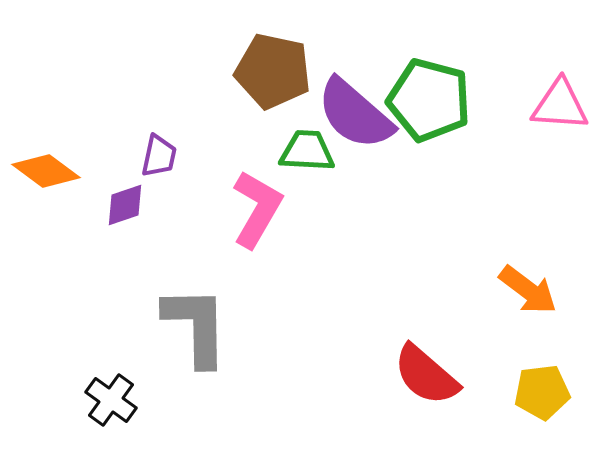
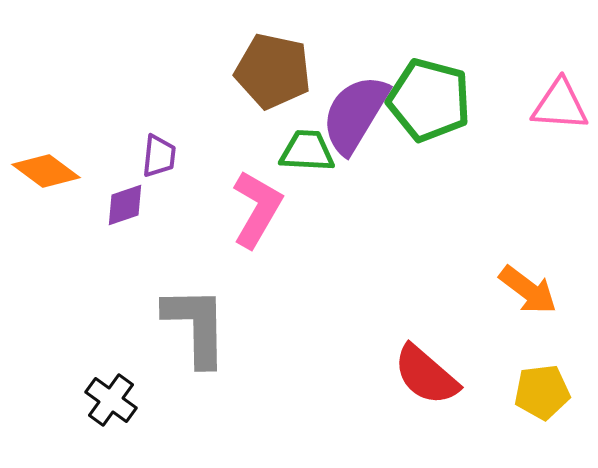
purple semicircle: rotated 80 degrees clockwise
purple trapezoid: rotated 6 degrees counterclockwise
